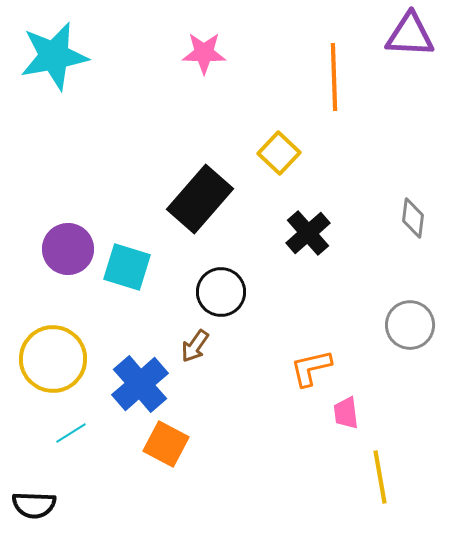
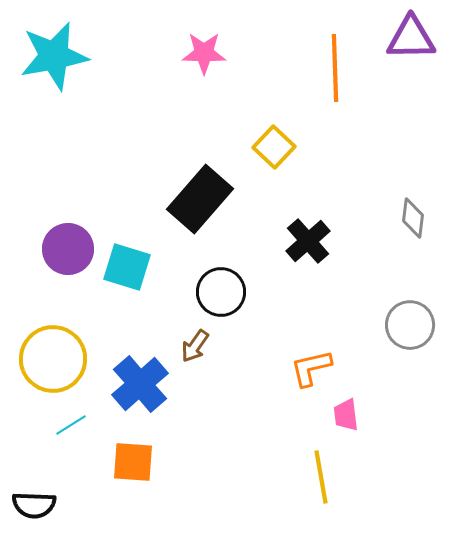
purple triangle: moved 1 px right, 3 px down; rotated 4 degrees counterclockwise
orange line: moved 1 px right, 9 px up
yellow square: moved 5 px left, 6 px up
black cross: moved 8 px down
pink trapezoid: moved 2 px down
cyan line: moved 8 px up
orange square: moved 33 px left, 18 px down; rotated 24 degrees counterclockwise
yellow line: moved 59 px left
